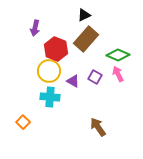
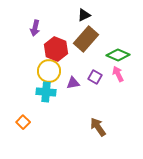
purple triangle: moved 2 px down; rotated 40 degrees counterclockwise
cyan cross: moved 4 px left, 5 px up
